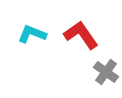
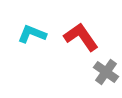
red L-shape: moved 2 px down
